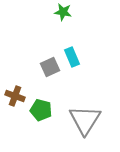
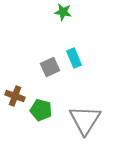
cyan rectangle: moved 2 px right, 1 px down
